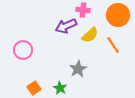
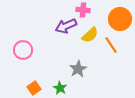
orange circle: moved 2 px right, 4 px down
orange line: moved 2 px left
